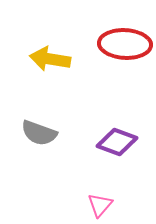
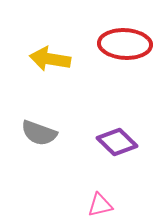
purple diamond: rotated 24 degrees clockwise
pink triangle: rotated 36 degrees clockwise
